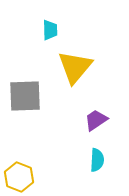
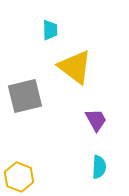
yellow triangle: rotated 33 degrees counterclockwise
gray square: rotated 12 degrees counterclockwise
purple trapezoid: rotated 95 degrees clockwise
cyan semicircle: moved 2 px right, 7 px down
